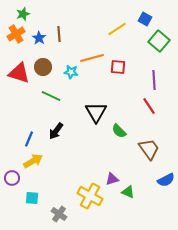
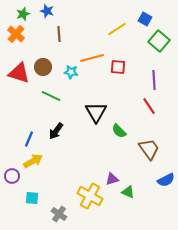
orange cross: rotated 18 degrees counterclockwise
blue star: moved 8 px right, 27 px up; rotated 16 degrees counterclockwise
purple circle: moved 2 px up
